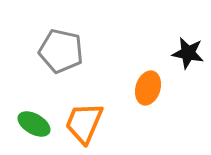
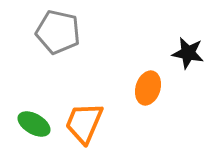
gray pentagon: moved 3 px left, 19 px up
